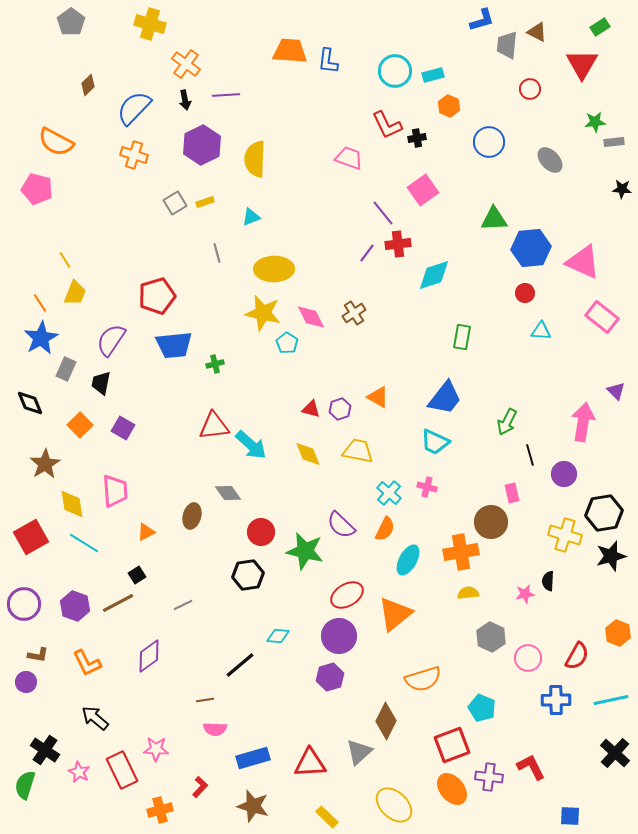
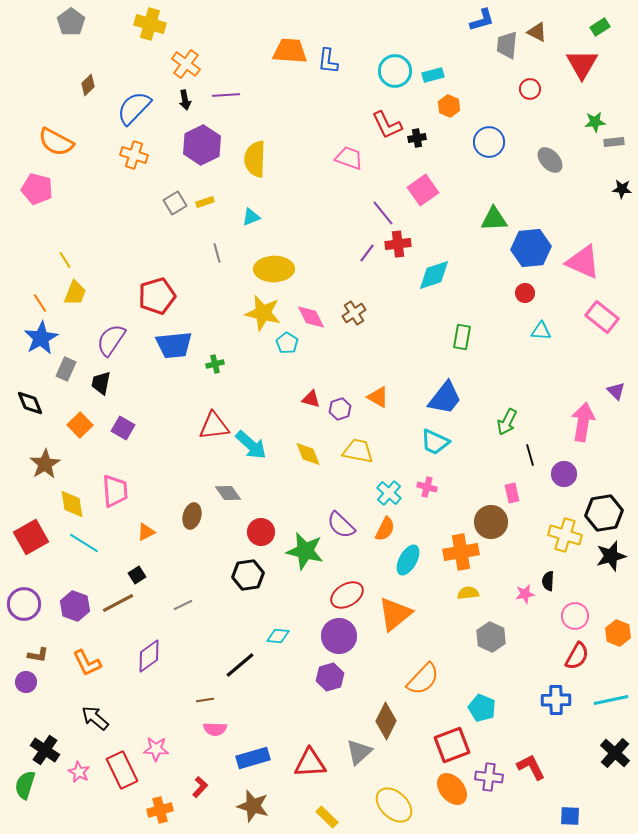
red triangle at (311, 409): moved 10 px up
pink circle at (528, 658): moved 47 px right, 42 px up
orange semicircle at (423, 679): rotated 30 degrees counterclockwise
